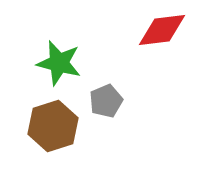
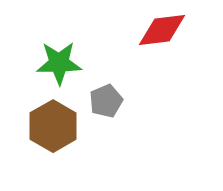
green star: rotated 15 degrees counterclockwise
brown hexagon: rotated 12 degrees counterclockwise
